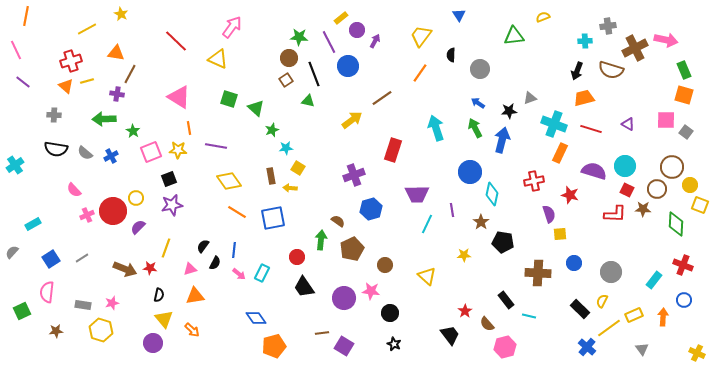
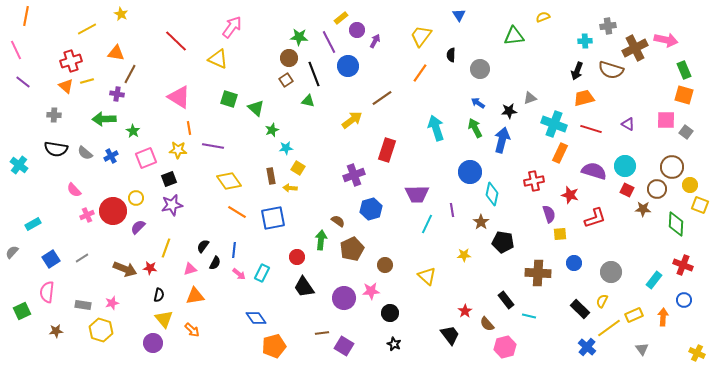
purple line at (216, 146): moved 3 px left
red rectangle at (393, 150): moved 6 px left
pink square at (151, 152): moved 5 px left, 6 px down
cyan cross at (15, 165): moved 4 px right; rotated 18 degrees counterclockwise
red L-shape at (615, 214): moved 20 px left, 4 px down; rotated 20 degrees counterclockwise
pink star at (371, 291): rotated 12 degrees counterclockwise
